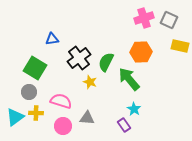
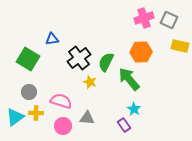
green square: moved 7 px left, 9 px up
